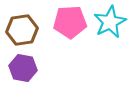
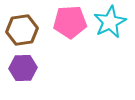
purple hexagon: rotated 12 degrees counterclockwise
